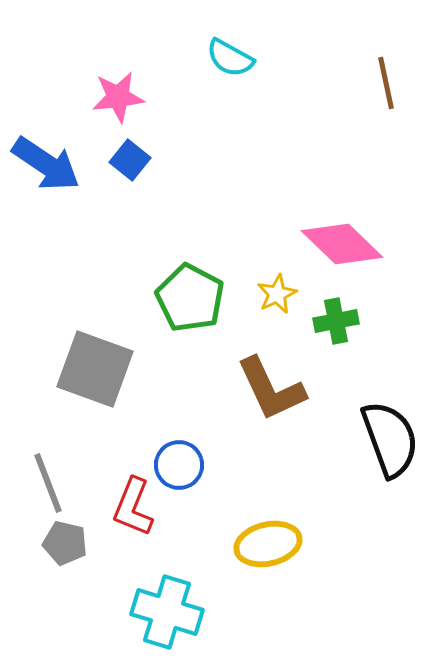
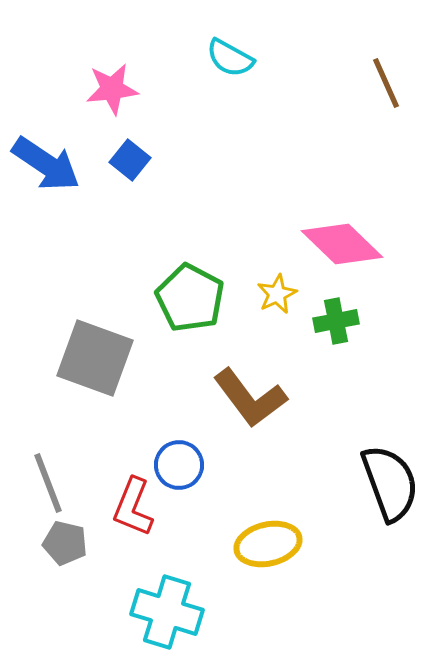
brown line: rotated 12 degrees counterclockwise
pink star: moved 6 px left, 8 px up
gray square: moved 11 px up
brown L-shape: moved 21 px left, 9 px down; rotated 12 degrees counterclockwise
black semicircle: moved 44 px down
